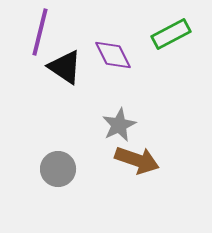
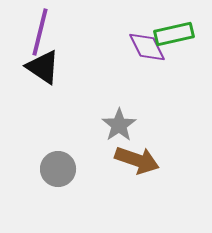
green rectangle: moved 3 px right; rotated 15 degrees clockwise
purple diamond: moved 34 px right, 8 px up
black triangle: moved 22 px left
gray star: rotated 8 degrees counterclockwise
